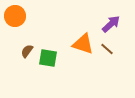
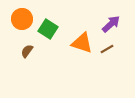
orange circle: moved 7 px right, 3 px down
orange triangle: moved 1 px left, 1 px up
brown line: rotated 72 degrees counterclockwise
green square: moved 29 px up; rotated 24 degrees clockwise
